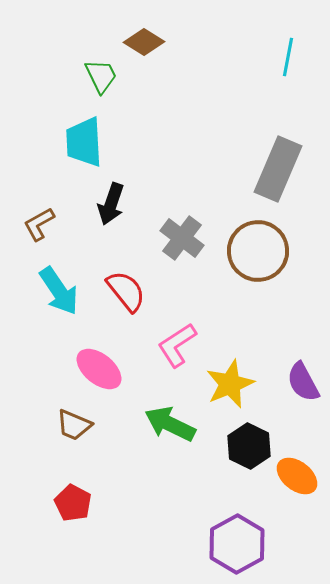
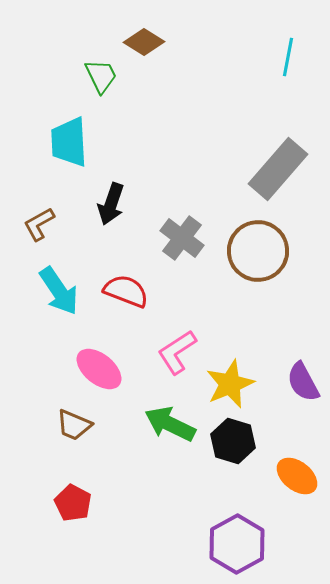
cyan trapezoid: moved 15 px left
gray rectangle: rotated 18 degrees clockwise
red semicircle: rotated 30 degrees counterclockwise
pink L-shape: moved 7 px down
black hexagon: moved 16 px left, 5 px up; rotated 9 degrees counterclockwise
